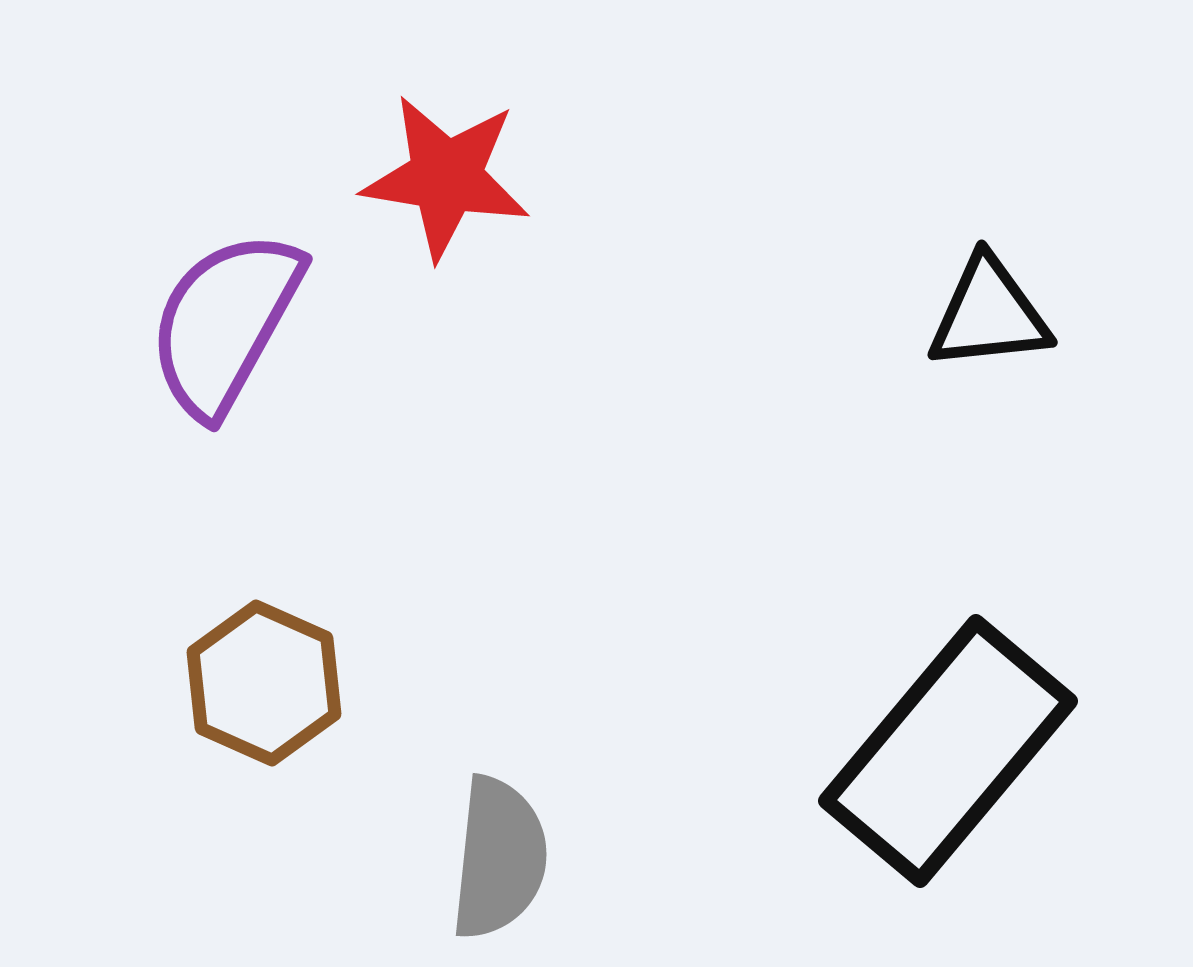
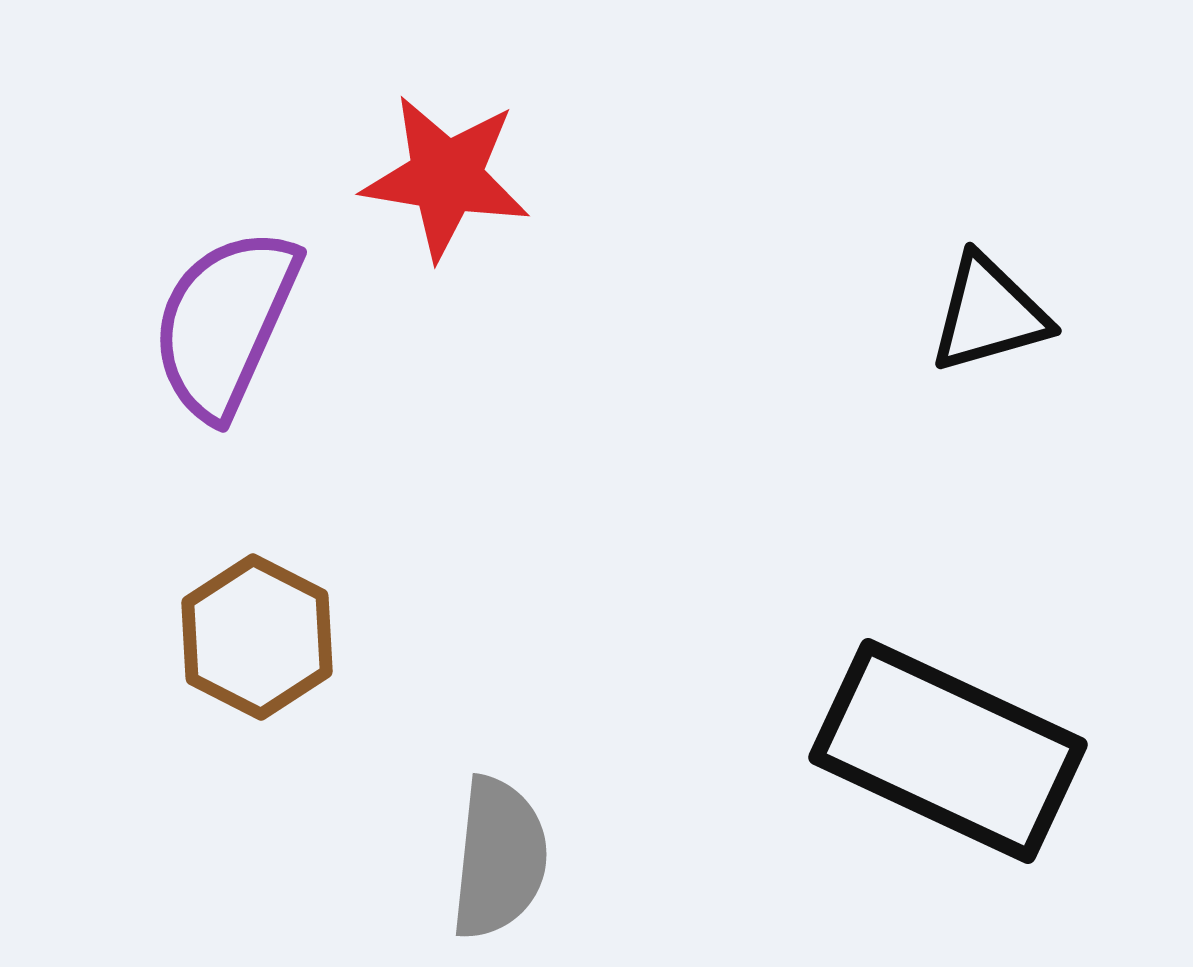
black triangle: rotated 10 degrees counterclockwise
purple semicircle: rotated 5 degrees counterclockwise
brown hexagon: moved 7 px left, 46 px up; rotated 3 degrees clockwise
black rectangle: rotated 75 degrees clockwise
